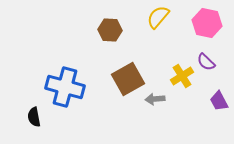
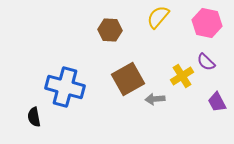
purple trapezoid: moved 2 px left, 1 px down
